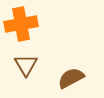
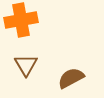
orange cross: moved 4 px up
